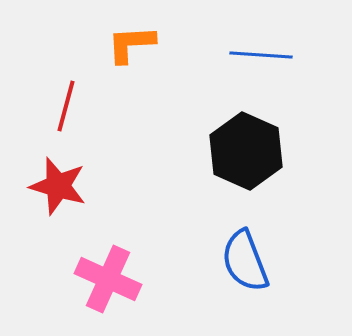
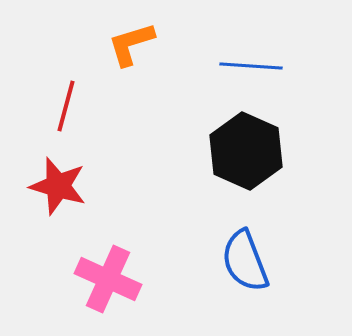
orange L-shape: rotated 14 degrees counterclockwise
blue line: moved 10 px left, 11 px down
